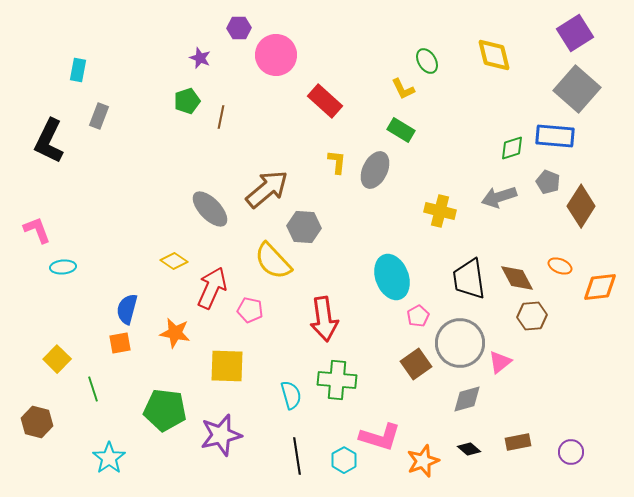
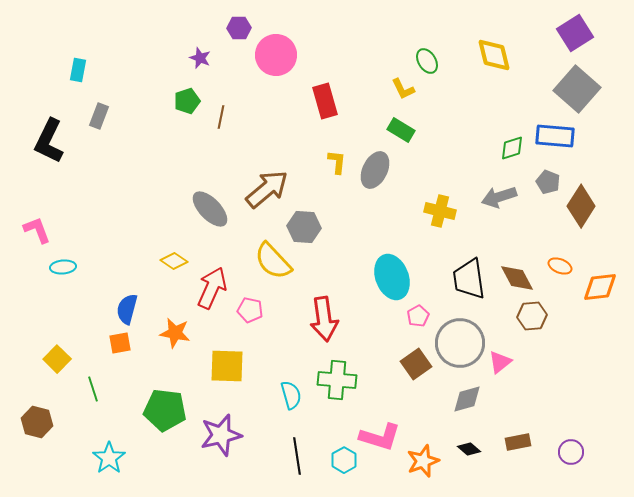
red rectangle at (325, 101): rotated 32 degrees clockwise
